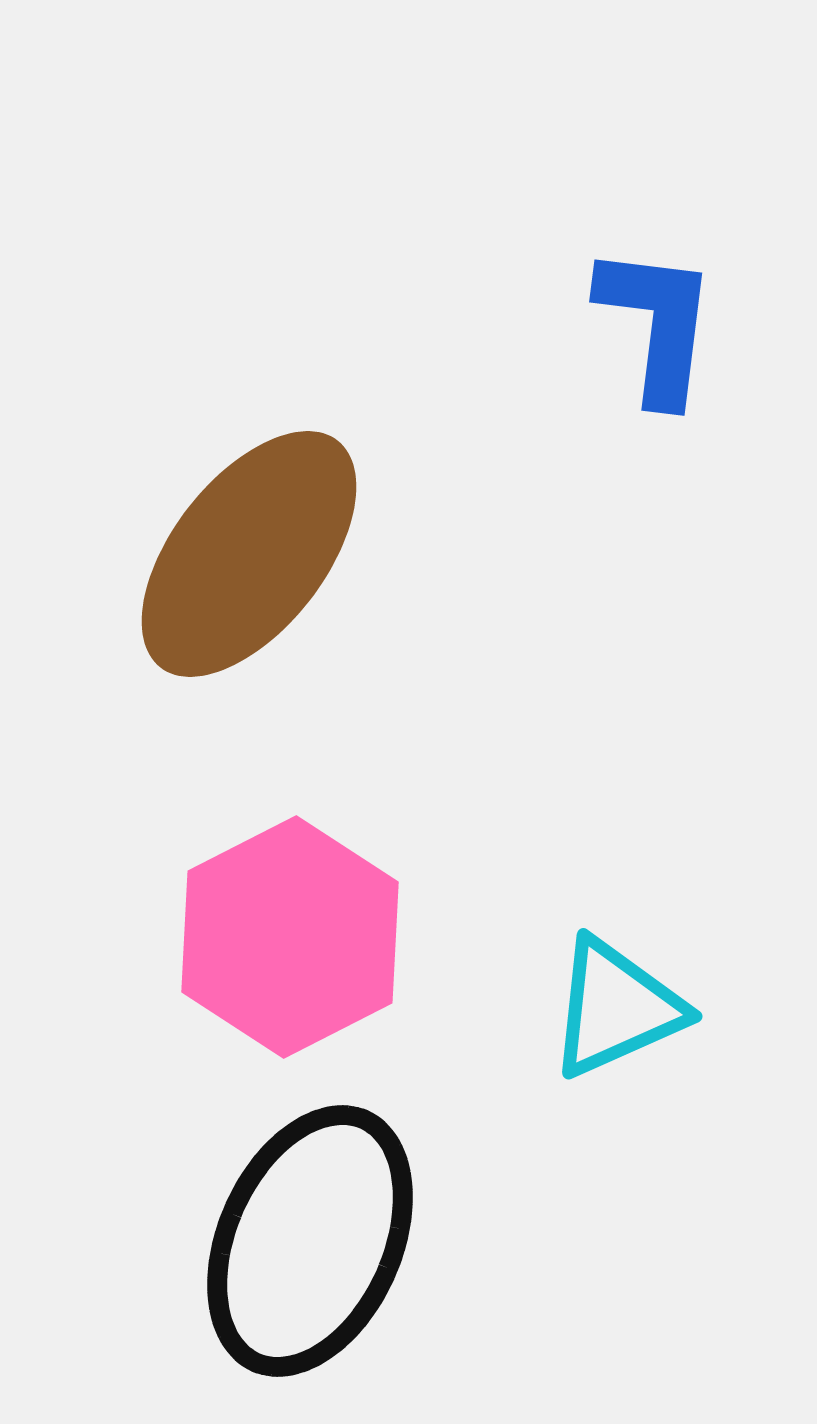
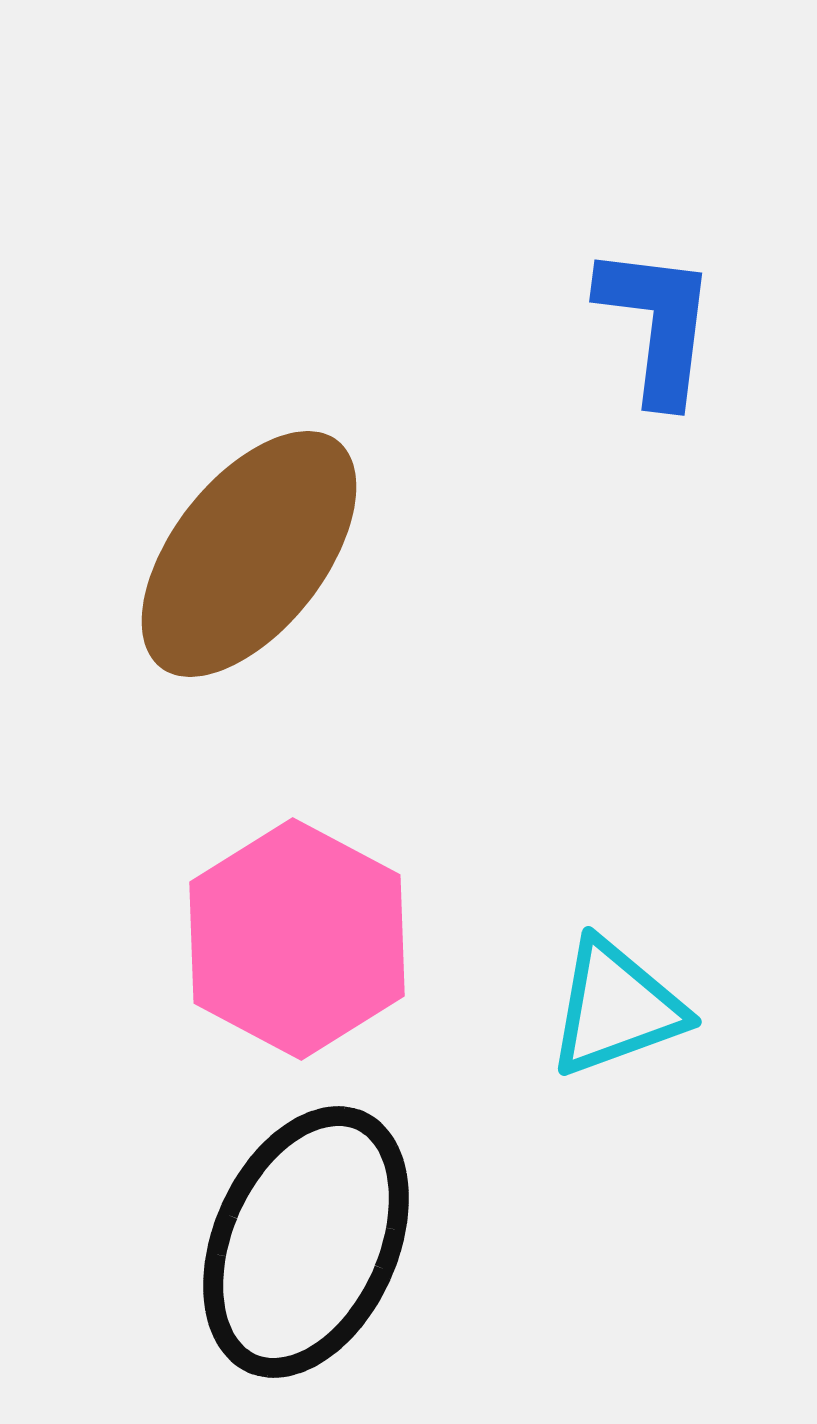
pink hexagon: moved 7 px right, 2 px down; rotated 5 degrees counterclockwise
cyan triangle: rotated 4 degrees clockwise
black ellipse: moved 4 px left, 1 px down
